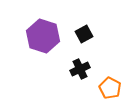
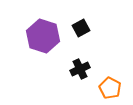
black square: moved 3 px left, 6 px up
